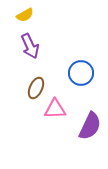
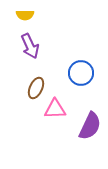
yellow semicircle: rotated 30 degrees clockwise
